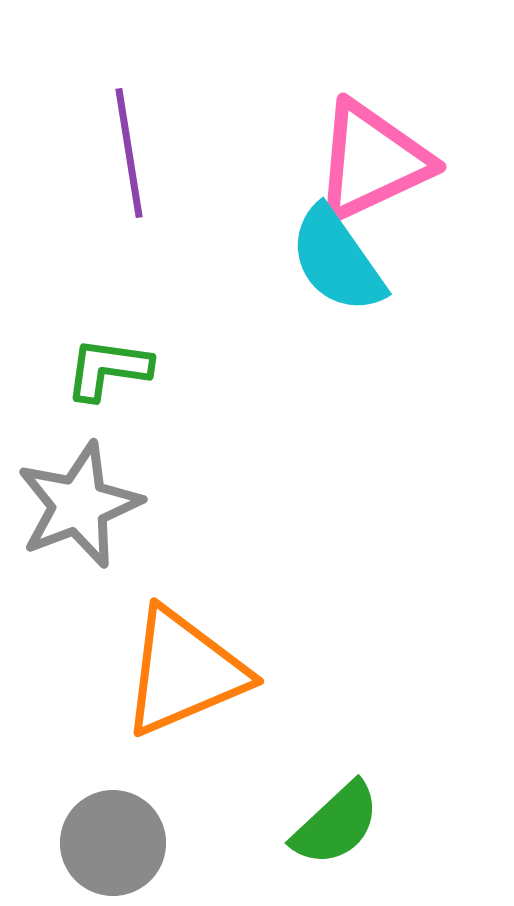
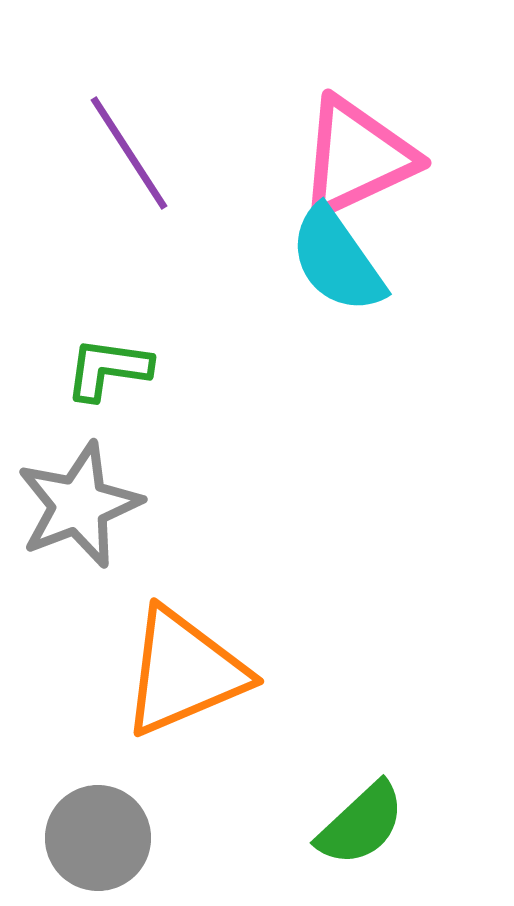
purple line: rotated 24 degrees counterclockwise
pink triangle: moved 15 px left, 4 px up
green semicircle: moved 25 px right
gray circle: moved 15 px left, 5 px up
